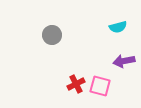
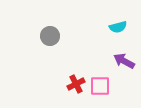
gray circle: moved 2 px left, 1 px down
purple arrow: rotated 40 degrees clockwise
pink square: rotated 15 degrees counterclockwise
